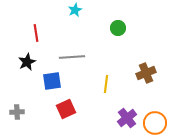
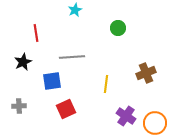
black star: moved 4 px left
gray cross: moved 2 px right, 6 px up
purple cross: moved 1 px left, 2 px up; rotated 18 degrees counterclockwise
